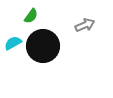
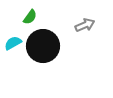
green semicircle: moved 1 px left, 1 px down
